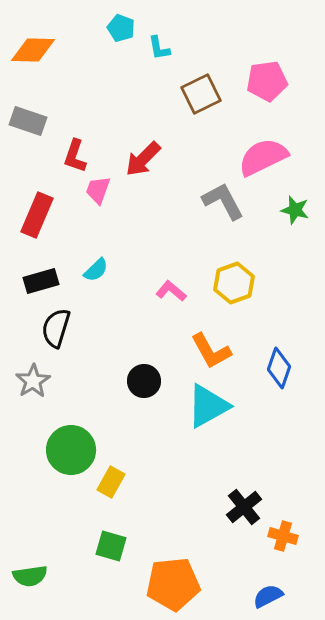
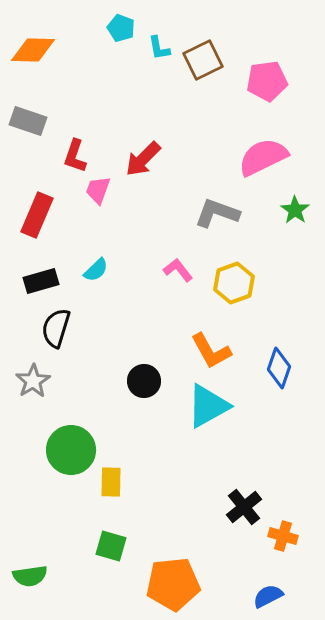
brown square: moved 2 px right, 34 px up
gray L-shape: moved 6 px left, 12 px down; rotated 42 degrees counterclockwise
green star: rotated 20 degrees clockwise
pink L-shape: moved 7 px right, 21 px up; rotated 12 degrees clockwise
yellow rectangle: rotated 28 degrees counterclockwise
